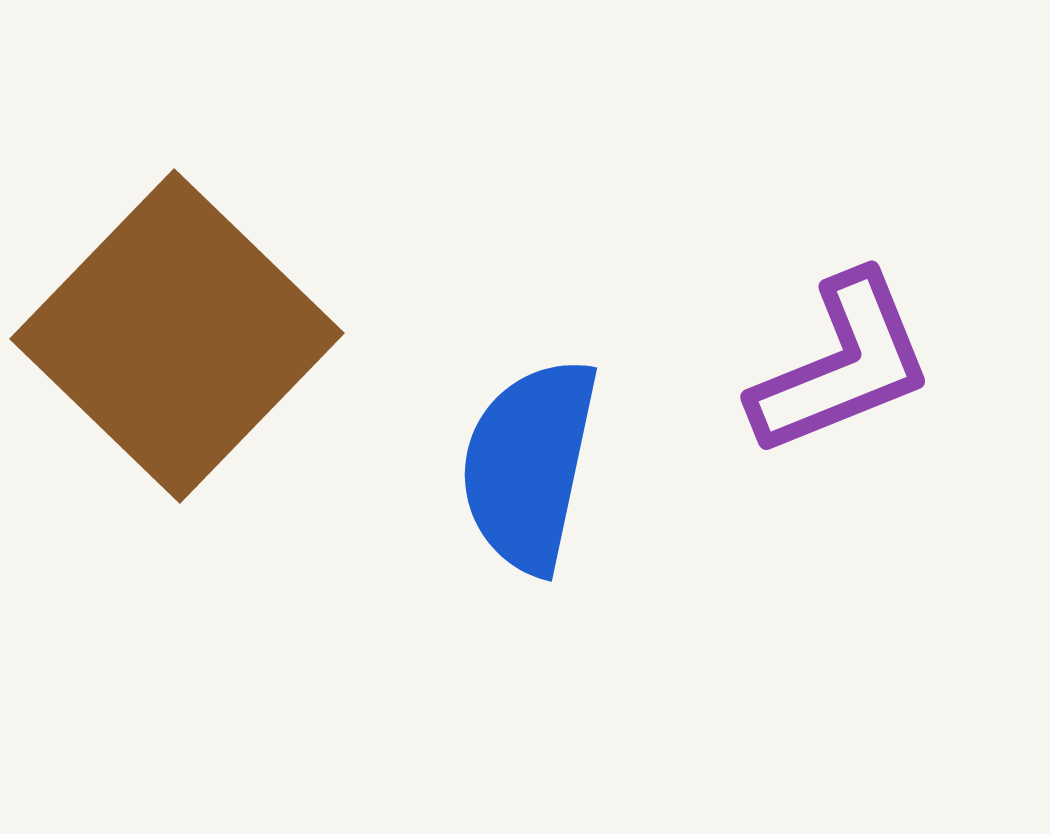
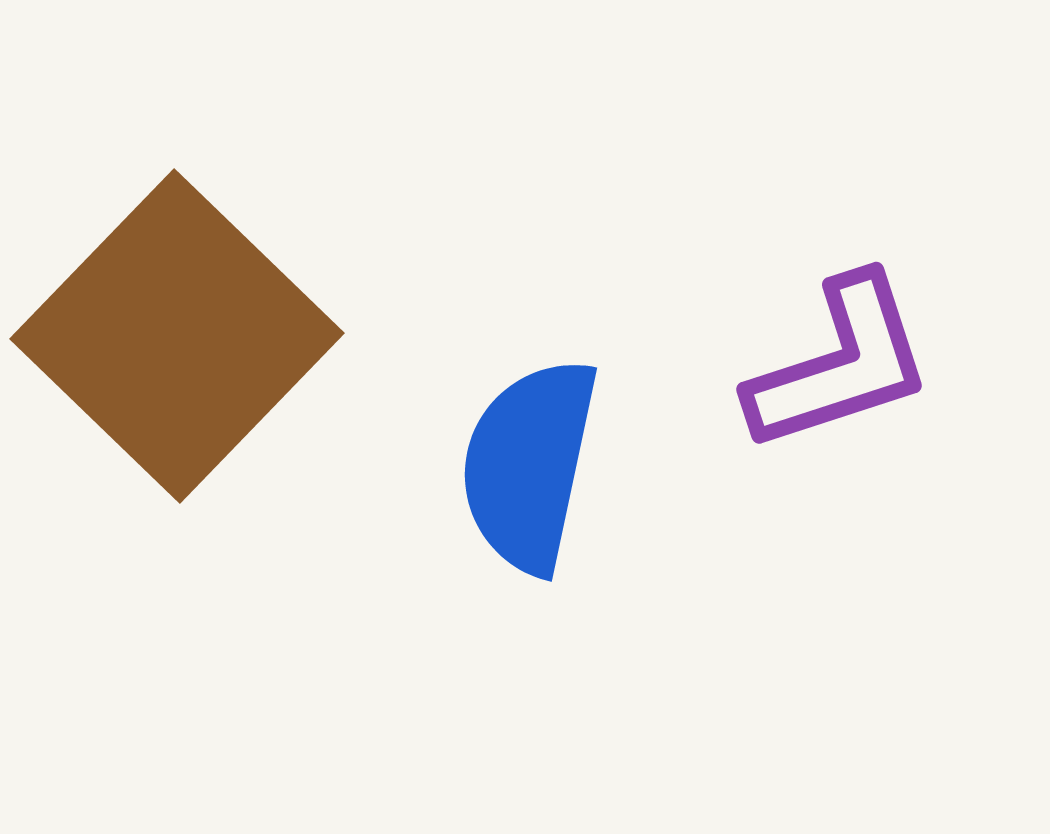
purple L-shape: moved 2 px left, 1 px up; rotated 4 degrees clockwise
